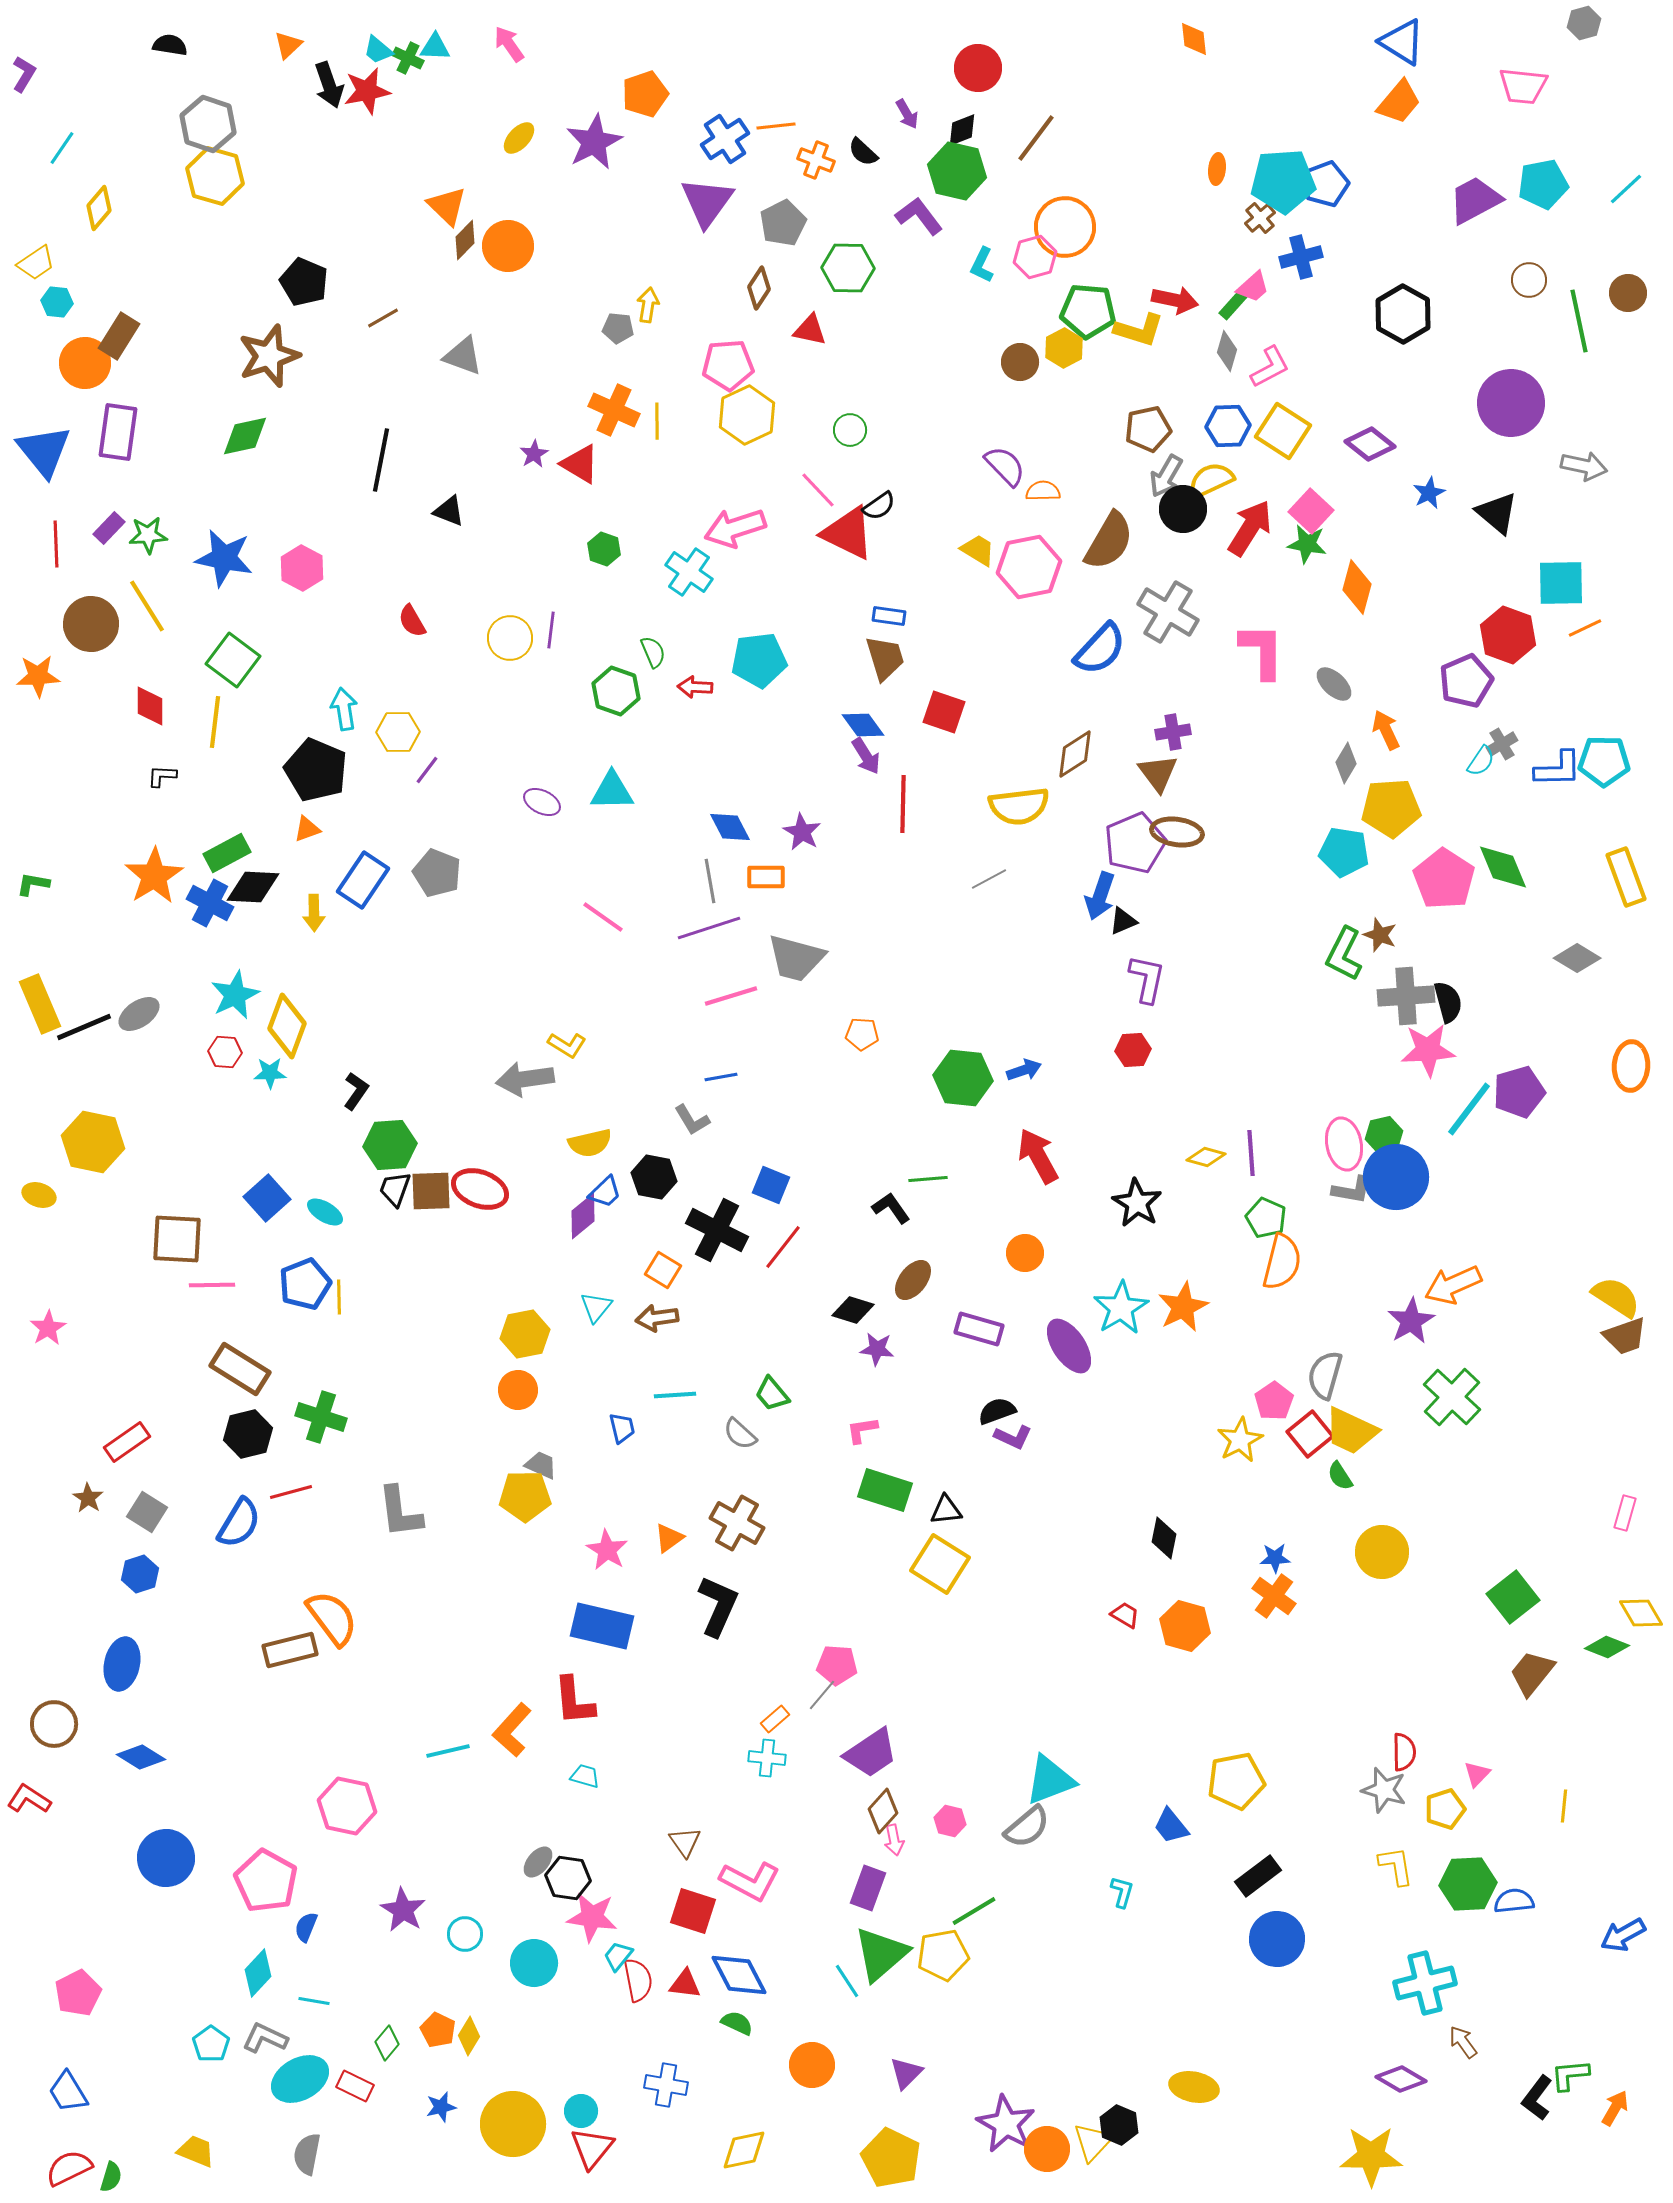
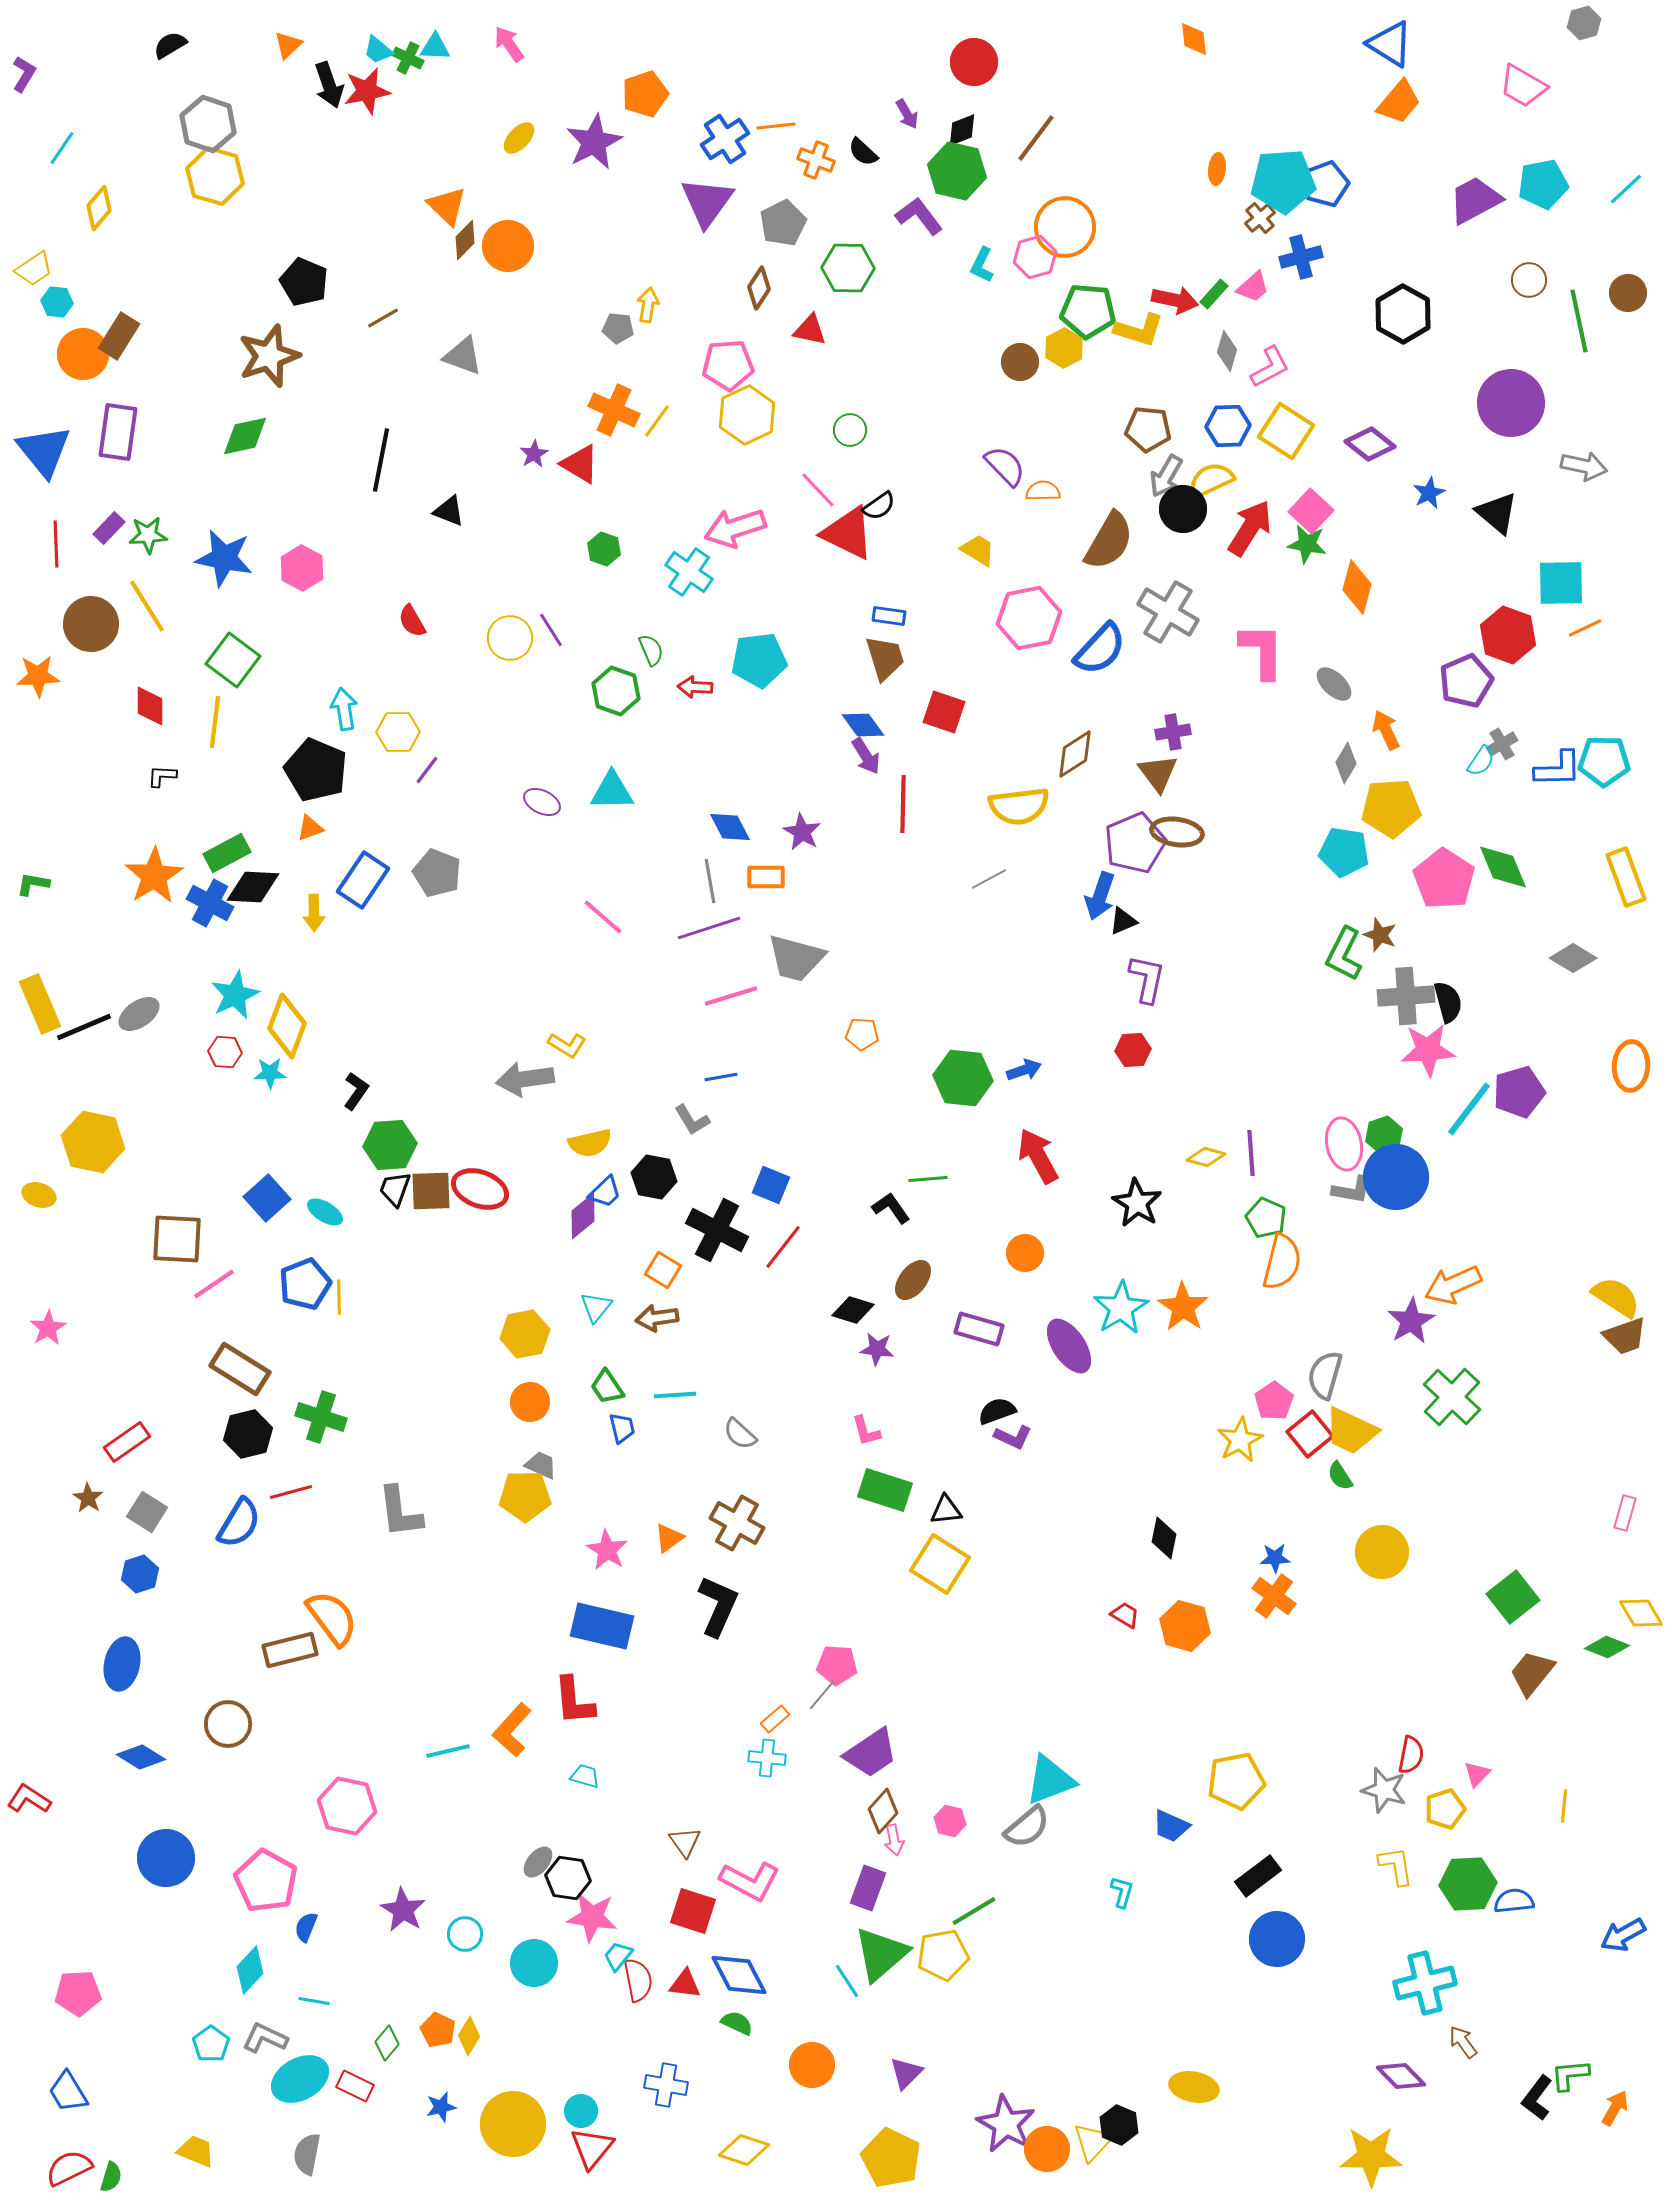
blue triangle at (1402, 42): moved 12 px left, 2 px down
black semicircle at (170, 45): rotated 40 degrees counterclockwise
red circle at (978, 68): moved 4 px left, 6 px up
pink trapezoid at (1523, 86): rotated 24 degrees clockwise
yellow trapezoid at (36, 263): moved 2 px left, 6 px down
green rectangle at (1233, 305): moved 19 px left, 11 px up
orange circle at (85, 363): moved 2 px left, 9 px up
yellow line at (657, 421): rotated 36 degrees clockwise
brown pentagon at (1148, 429): rotated 18 degrees clockwise
yellow square at (1283, 431): moved 3 px right
pink hexagon at (1029, 567): moved 51 px down
purple line at (551, 630): rotated 39 degrees counterclockwise
green semicircle at (653, 652): moved 2 px left, 2 px up
orange triangle at (307, 829): moved 3 px right, 1 px up
pink line at (603, 917): rotated 6 degrees clockwise
gray diamond at (1577, 958): moved 4 px left
green hexagon at (1384, 1135): rotated 6 degrees counterclockwise
pink line at (212, 1285): moved 2 px right, 1 px up; rotated 33 degrees counterclockwise
orange star at (1183, 1307): rotated 12 degrees counterclockwise
orange circle at (518, 1390): moved 12 px right, 12 px down
green trapezoid at (772, 1394): moved 165 px left, 7 px up; rotated 6 degrees clockwise
pink L-shape at (862, 1430): moved 4 px right, 1 px down; rotated 96 degrees counterclockwise
brown circle at (54, 1724): moved 174 px right
red semicircle at (1404, 1752): moved 7 px right, 3 px down; rotated 12 degrees clockwise
blue trapezoid at (1171, 1826): rotated 27 degrees counterclockwise
cyan diamond at (258, 1973): moved 8 px left, 3 px up
pink pentagon at (78, 1993): rotated 24 degrees clockwise
purple diamond at (1401, 2079): moved 3 px up; rotated 15 degrees clockwise
yellow diamond at (744, 2150): rotated 30 degrees clockwise
